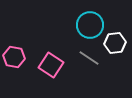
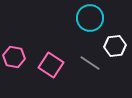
cyan circle: moved 7 px up
white hexagon: moved 3 px down
gray line: moved 1 px right, 5 px down
